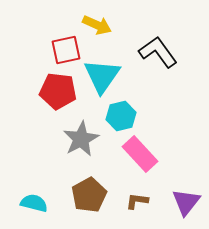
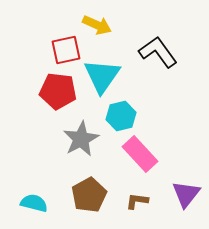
purple triangle: moved 8 px up
